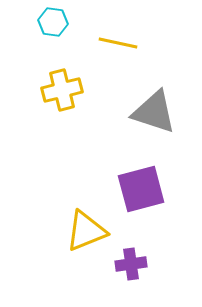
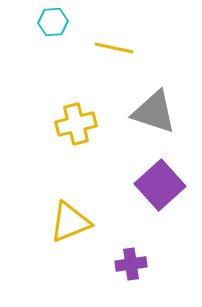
cyan hexagon: rotated 12 degrees counterclockwise
yellow line: moved 4 px left, 5 px down
yellow cross: moved 14 px right, 34 px down
purple square: moved 19 px right, 4 px up; rotated 27 degrees counterclockwise
yellow triangle: moved 16 px left, 9 px up
